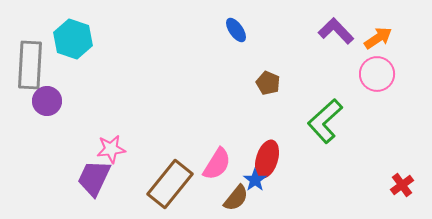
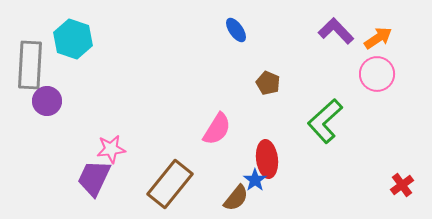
red ellipse: rotated 24 degrees counterclockwise
pink semicircle: moved 35 px up
